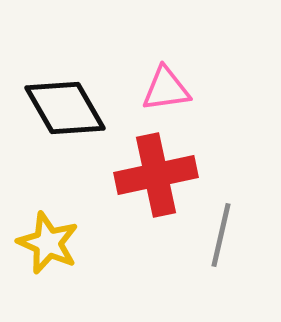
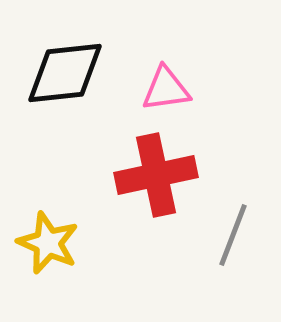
black diamond: moved 35 px up; rotated 66 degrees counterclockwise
gray line: moved 12 px right; rotated 8 degrees clockwise
